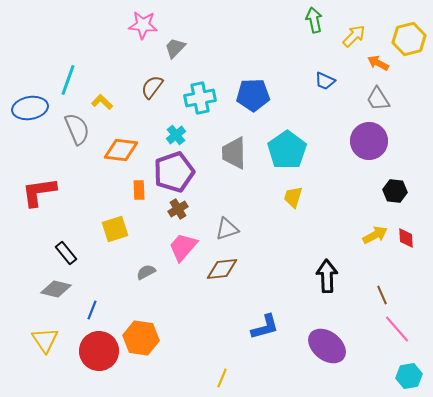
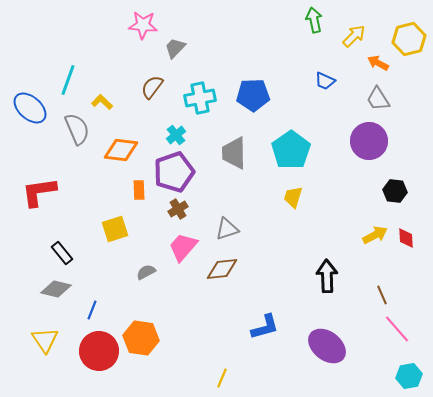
blue ellipse at (30, 108): rotated 52 degrees clockwise
cyan pentagon at (287, 150): moved 4 px right
black rectangle at (66, 253): moved 4 px left
